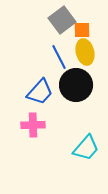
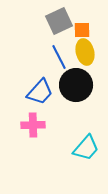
gray square: moved 3 px left, 1 px down; rotated 12 degrees clockwise
